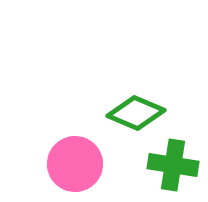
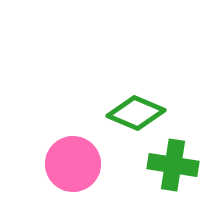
pink circle: moved 2 px left
